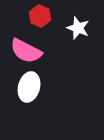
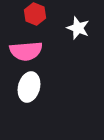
red hexagon: moved 5 px left, 2 px up
pink semicircle: rotated 32 degrees counterclockwise
